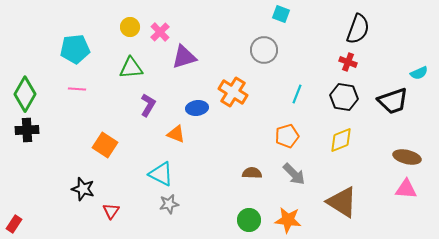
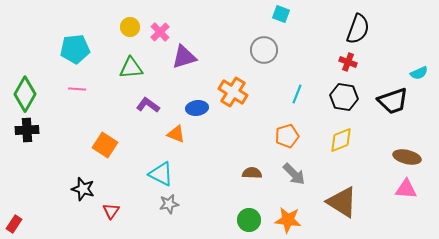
purple L-shape: rotated 85 degrees counterclockwise
